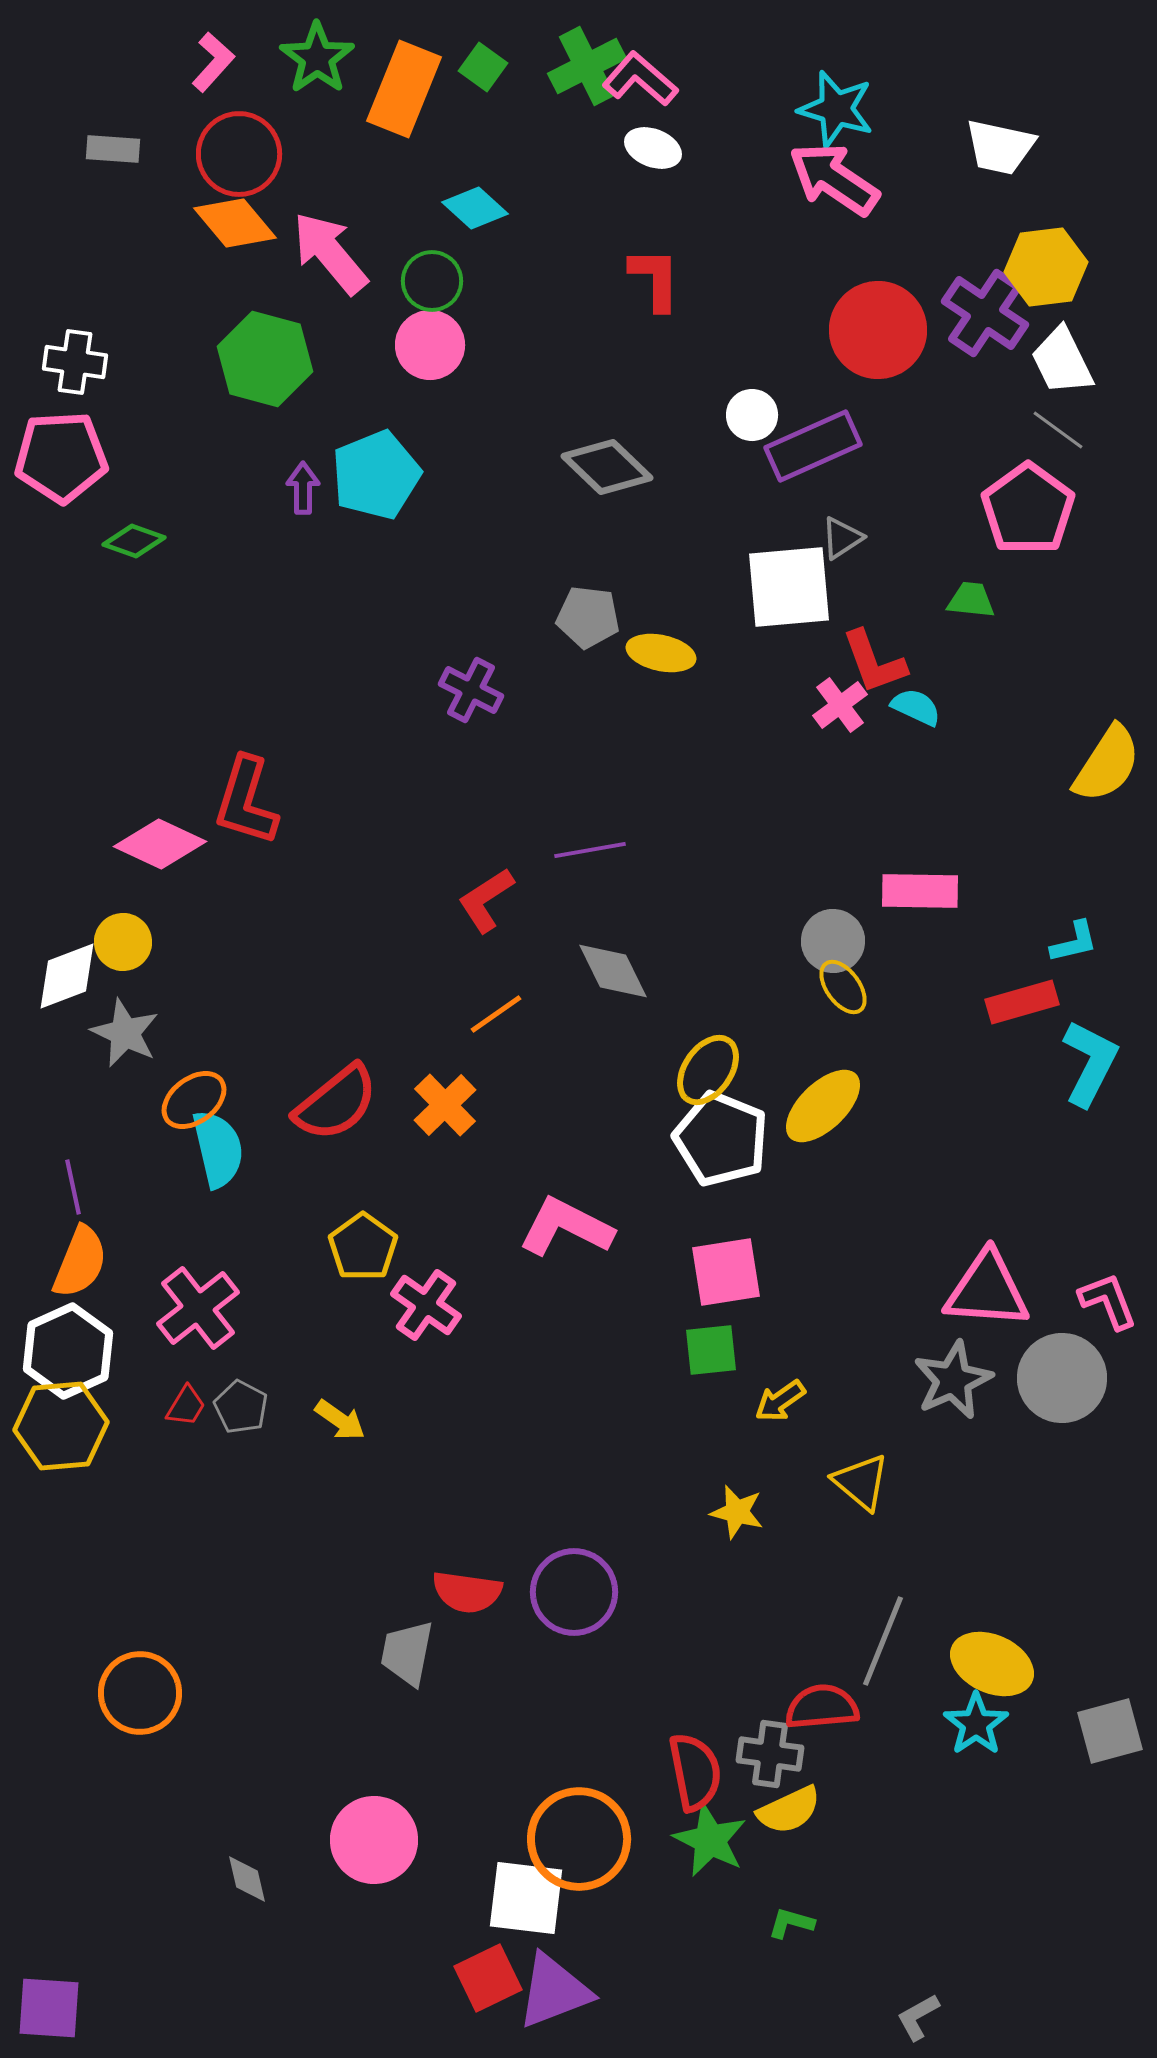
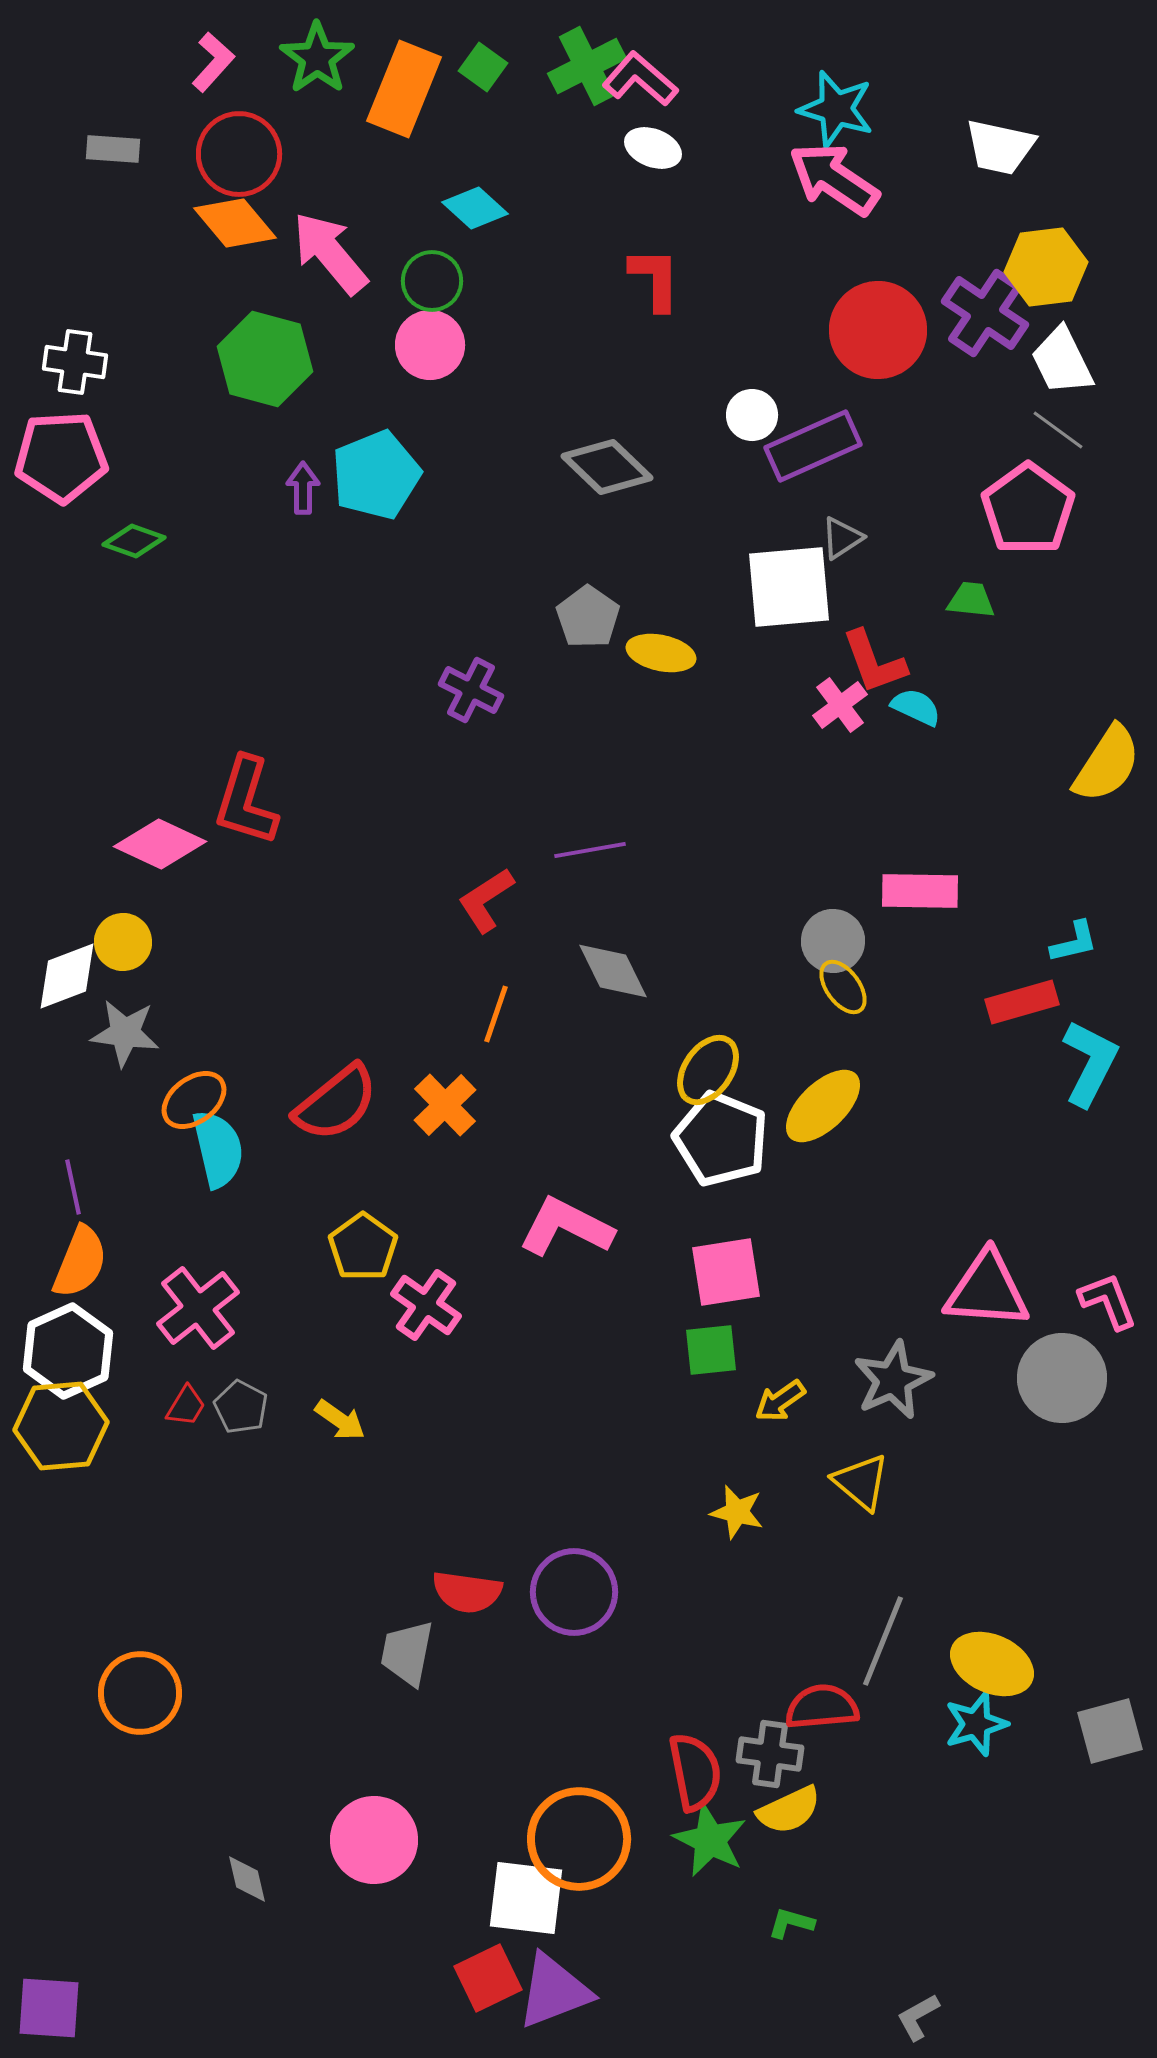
gray pentagon at (588, 617): rotated 28 degrees clockwise
orange line at (496, 1014): rotated 36 degrees counterclockwise
gray star at (125, 1033): rotated 18 degrees counterclockwise
gray star at (953, 1380): moved 60 px left
cyan star at (976, 1724): rotated 18 degrees clockwise
